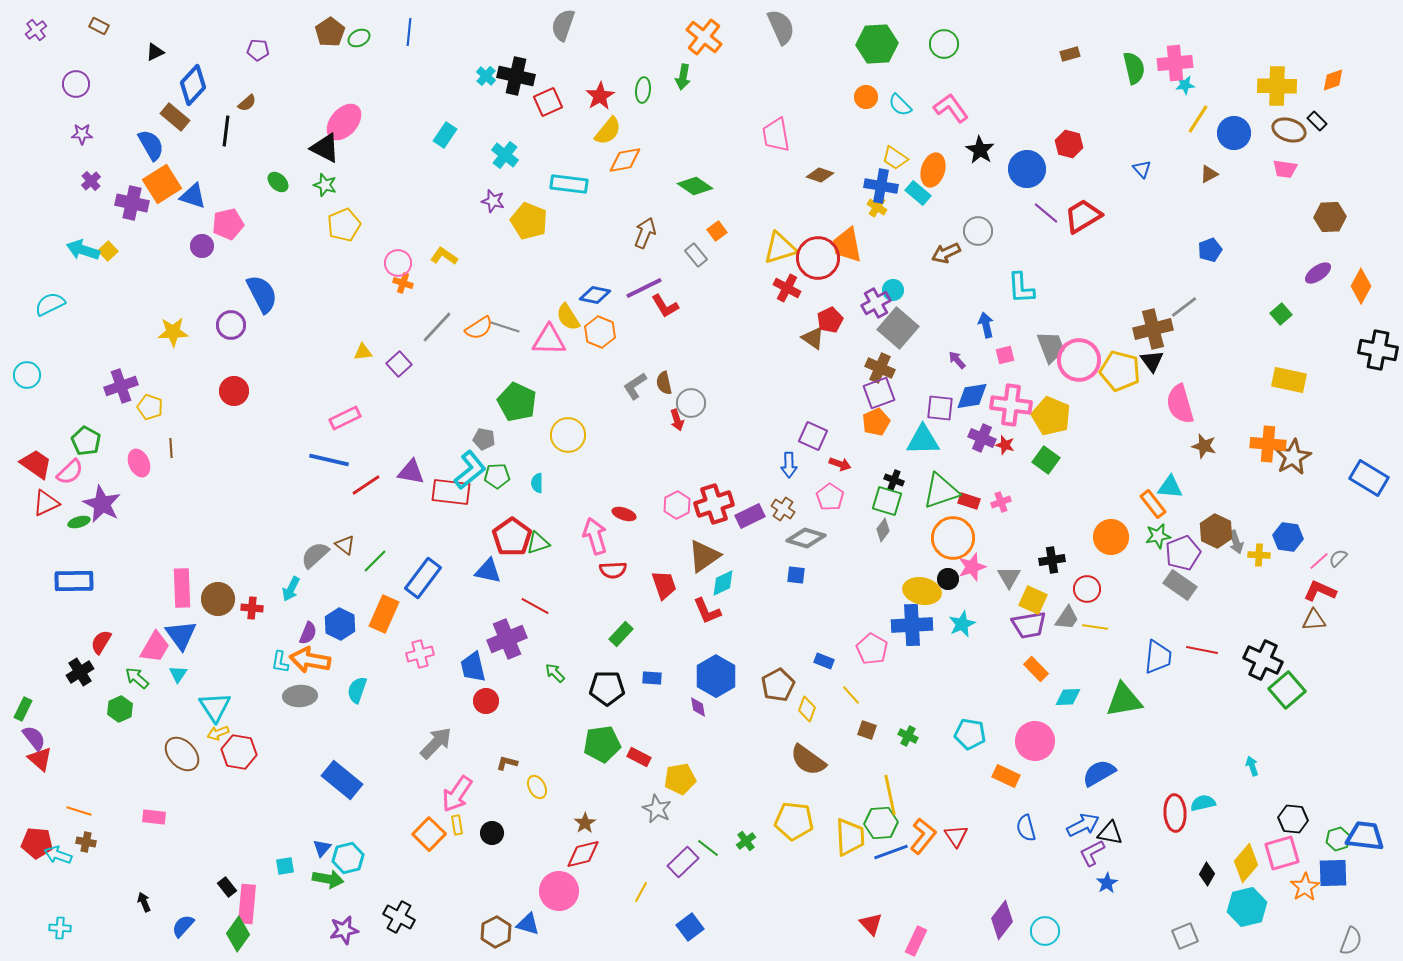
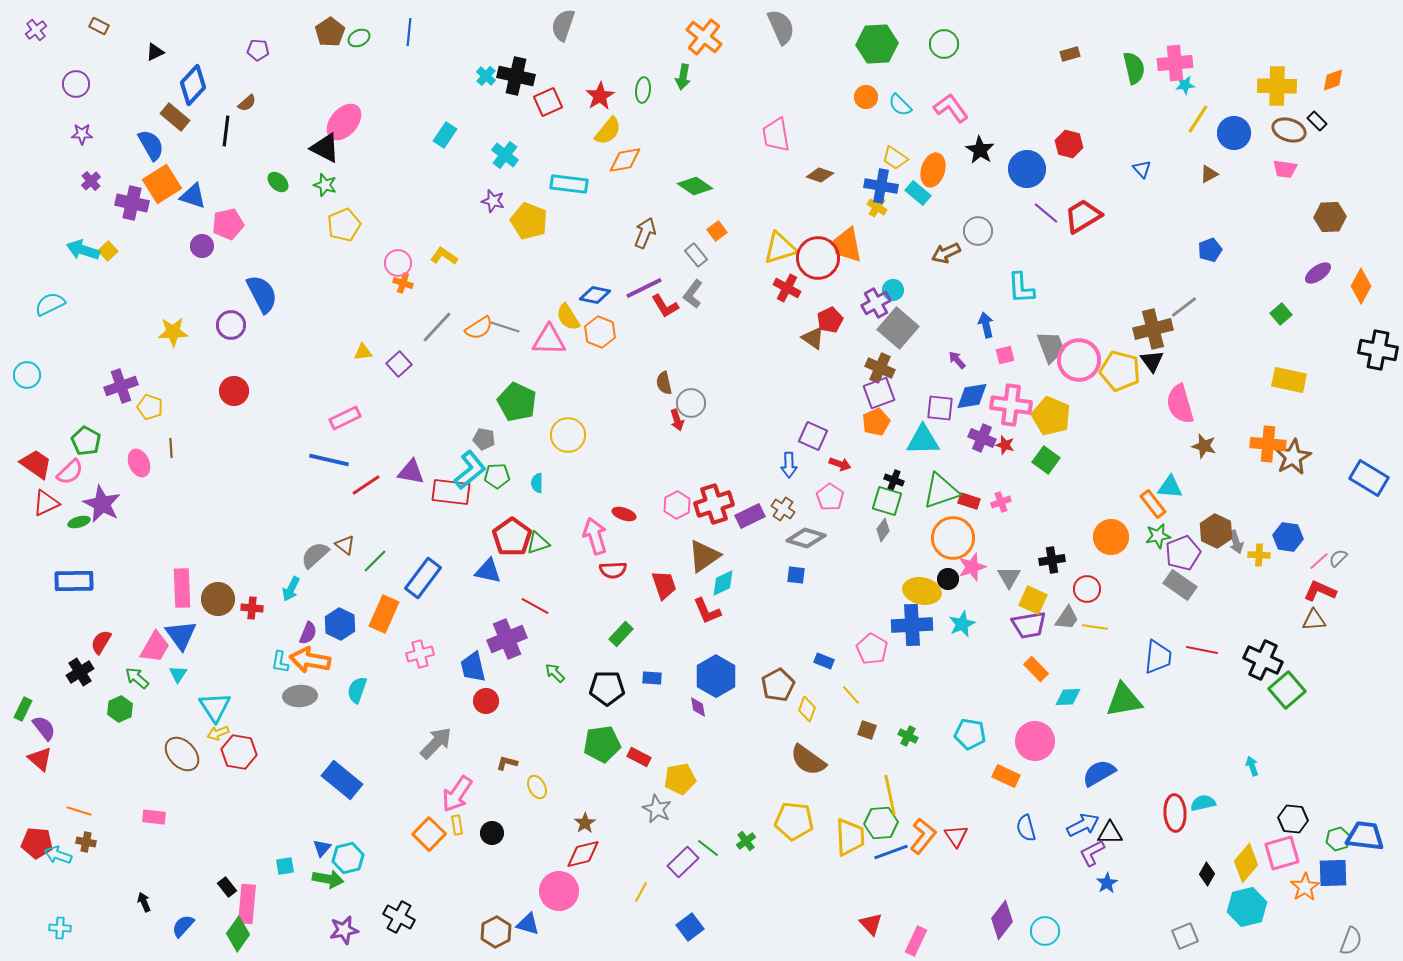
gray L-shape at (635, 386): moved 58 px right, 92 px up; rotated 20 degrees counterclockwise
purple semicircle at (34, 738): moved 10 px right, 10 px up
black triangle at (1110, 833): rotated 12 degrees counterclockwise
